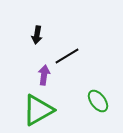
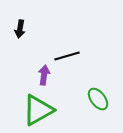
black arrow: moved 17 px left, 6 px up
black line: rotated 15 degrees clockwise
green ellipse: moved 2 px up
